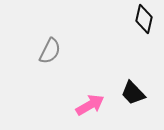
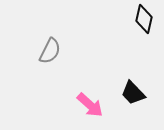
pink arrow: rotated 72 degrees clockwise
